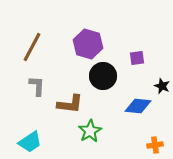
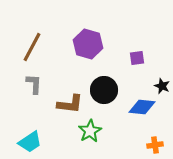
black circle: moved 1 px right, 14 px down
gray L-shape: moved 3 px left, 2 px up
blue diamond: moved 4 px right, 1 px down
